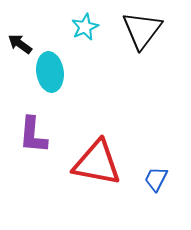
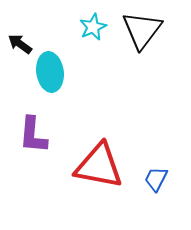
cyan star: moved 8 px right
red triangle: moved 2 px right, 3 px down
